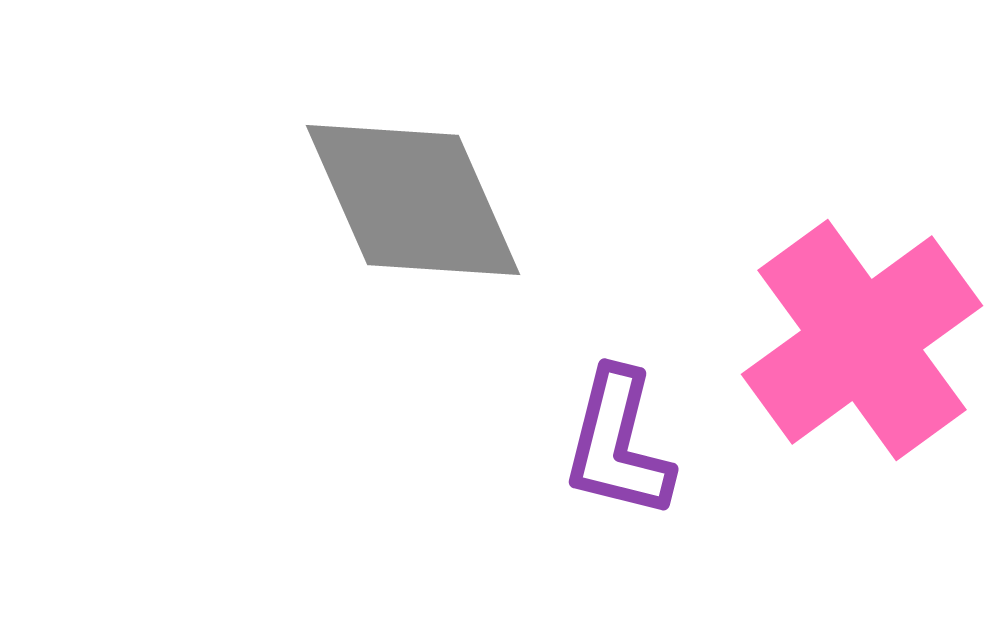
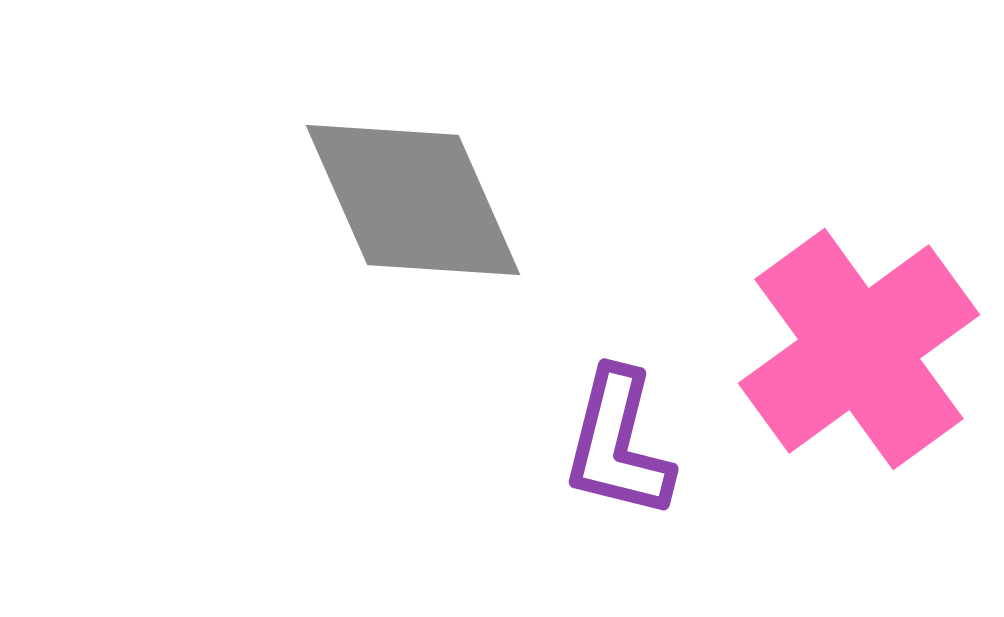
pink cross: moved 3 px left, 9 px down
